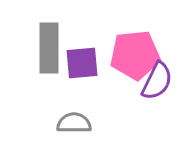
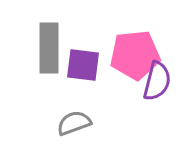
purple square: moved 1 px right, 2 px down; rotated 12 degrees clockwise
purple semicircle: rotated 12 degrees counterclockwise
gray semicircle: rotated 20 degrees counterclockwise
